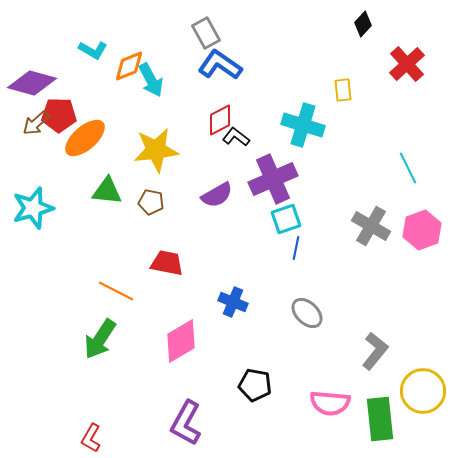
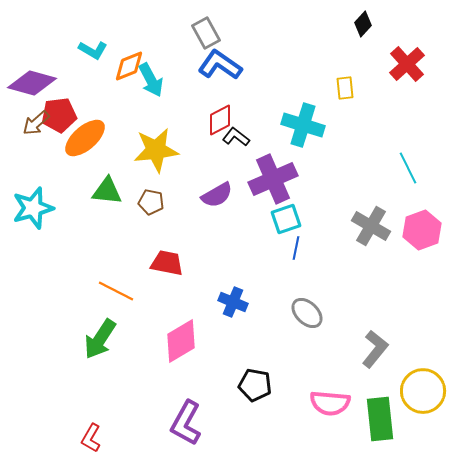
yellow rectangle: moved 2 px right, 2 px up
red pentagon: rotated 8 degrees counterclockwise
gray L-shape: moved 2 px up
